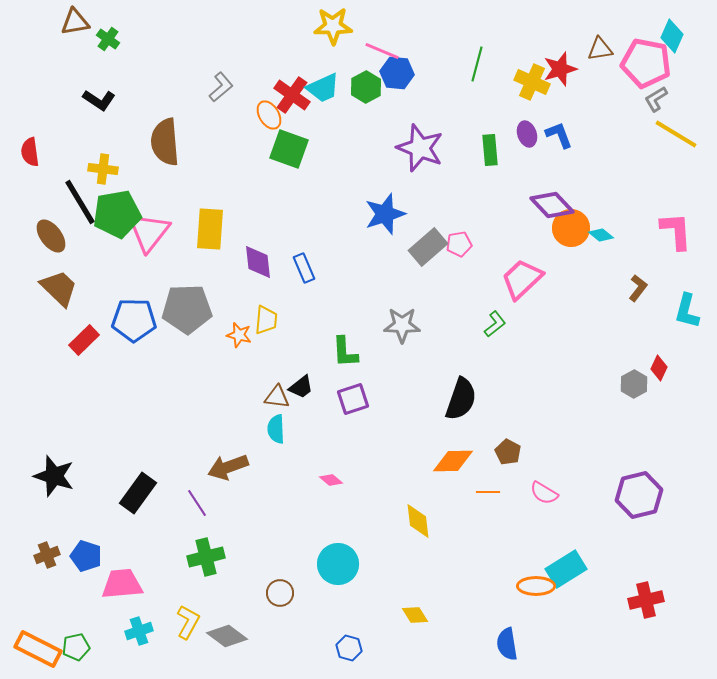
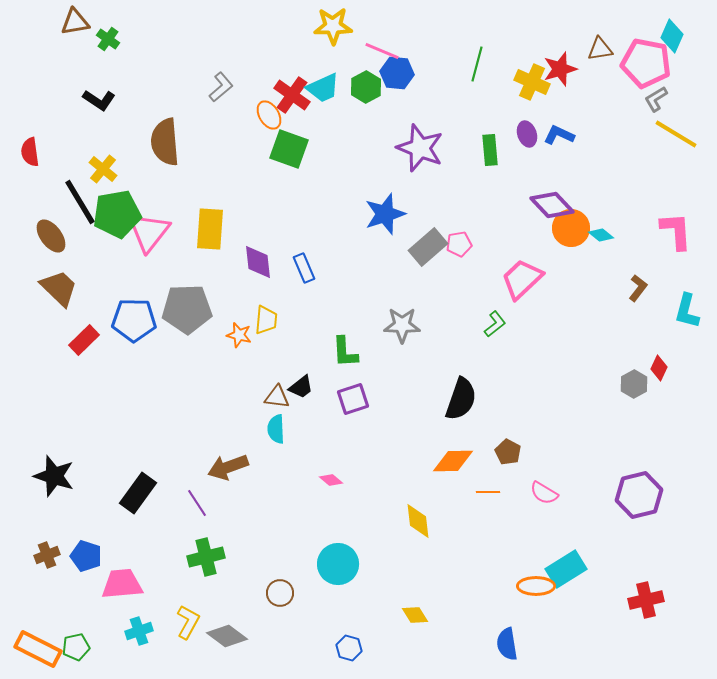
blue L-shape at (559, 135): rotated 44 degrees counterclockwise
yellow cross at (103, 169): rotated 32 degrees clockwise
